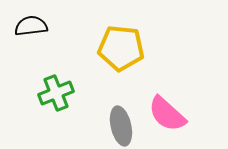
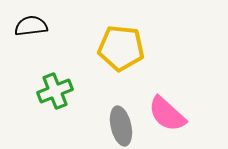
green cross: moved 1 px left, 2 px up
